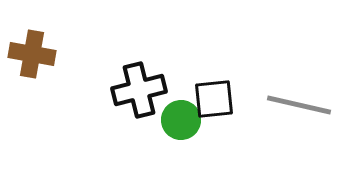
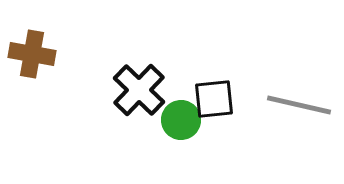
black cross: rotated 32 degrees counterclockwise
